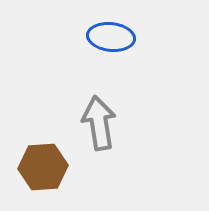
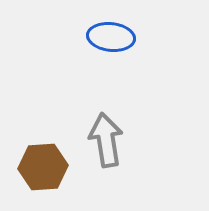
gray arrow: moved 7 px right, 17 px down
